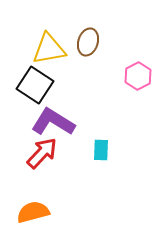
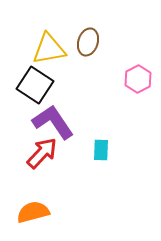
pink hexagon: moved 3 px down
purple L-shape: rotated 24 degrees clockwise
